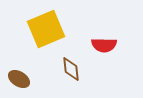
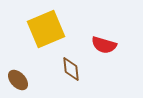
red semicircle: rotated 15 degrees clockwise
brown ellipse: moved 1 px left, 1 px down; rotated 15 degrees clockwise
